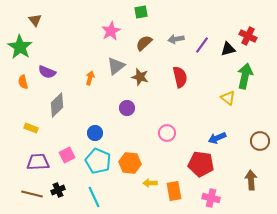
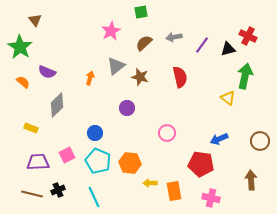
gray arrow: moved 2 px left, 2 px up
orange semicircle: rotated 144 degrees clockwise
blue arrow: moved 2 px right, 1 px down
